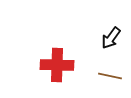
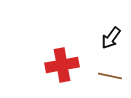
red cross: moved 5 px right; rotated 12 degrees counterclockwise
